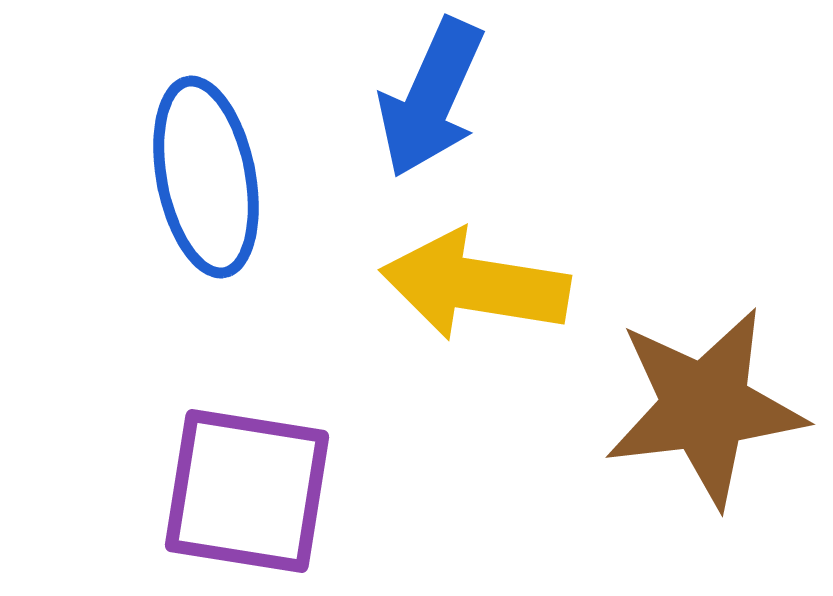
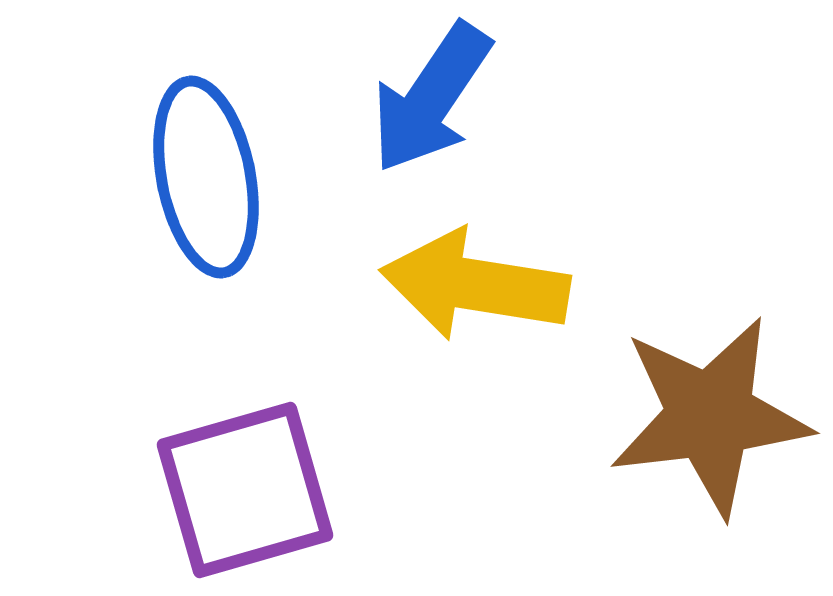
blue arrow: rotated 10 degrees clockwise
brown star: moved 5 px right, 9 px down
purple square: moved 2 px left, 1 px up; rotated 25 degrees counterclockwise
